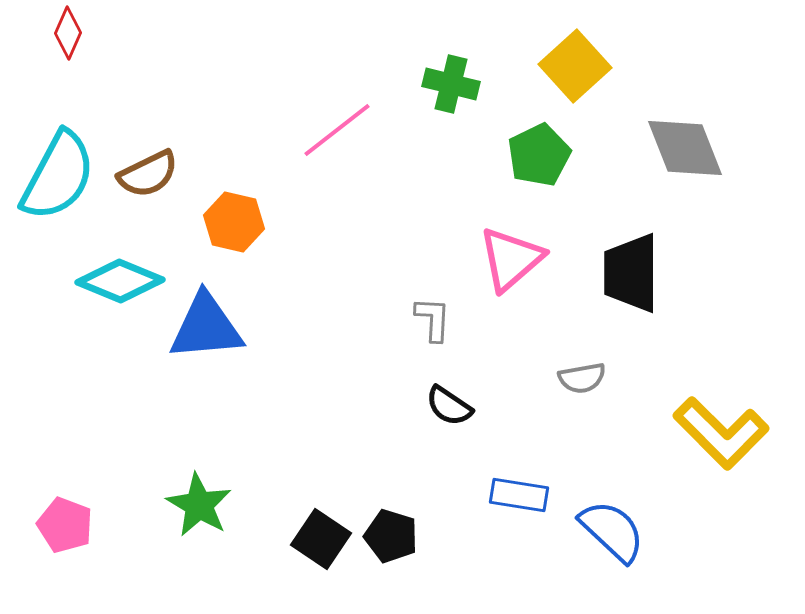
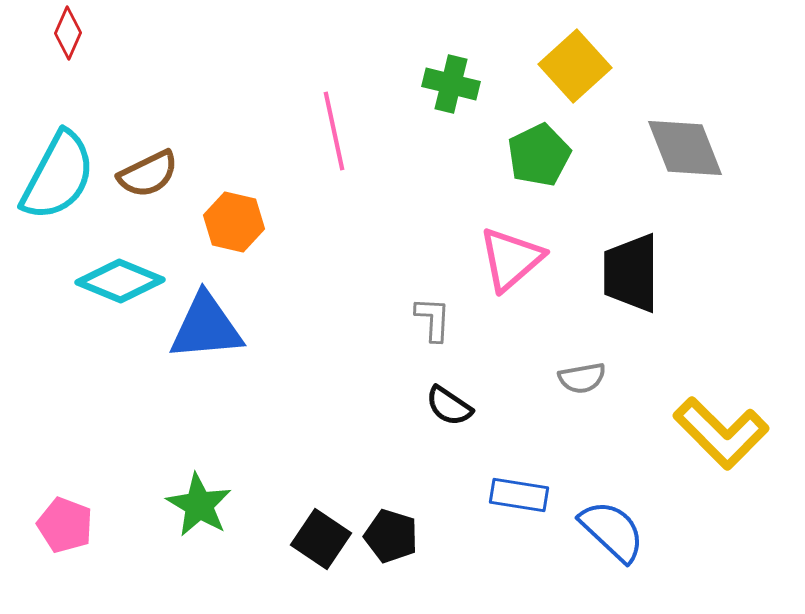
pink line: moved 3 px left, 1 px down; rotated 64 degrees counterclockwise
